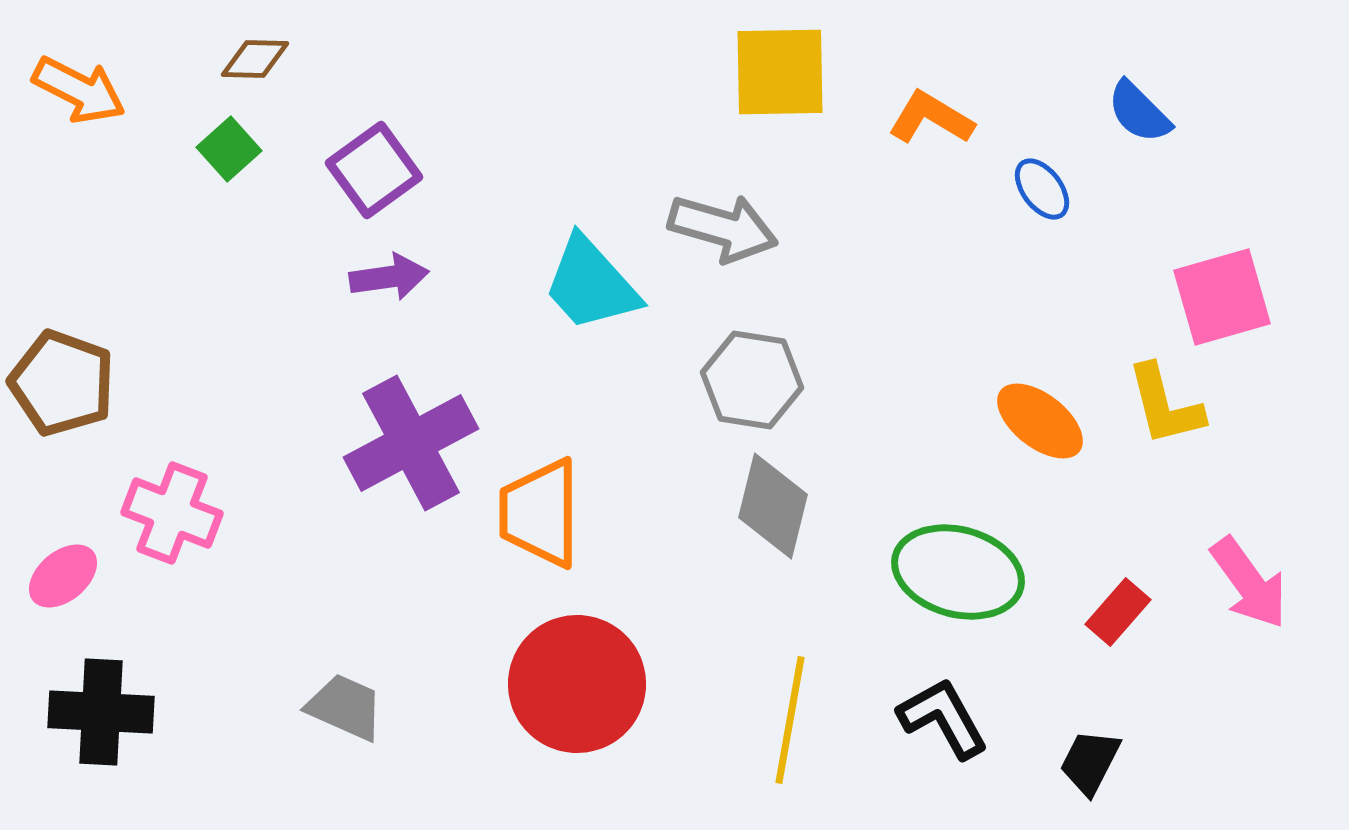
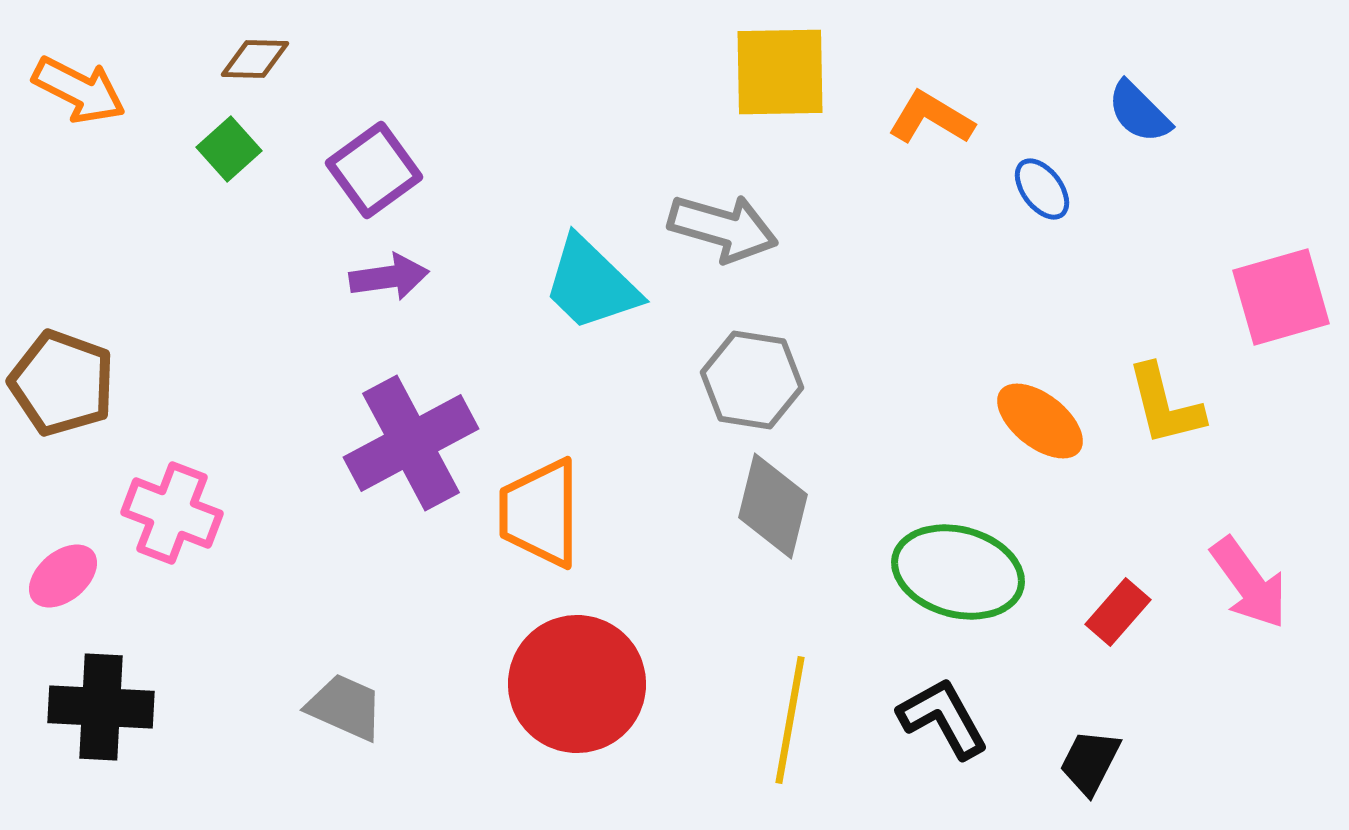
cyan trapezoid: rotated 4 degrees counterclockwise
pink square: moved 59 px right
black cross: moved 5 px up
